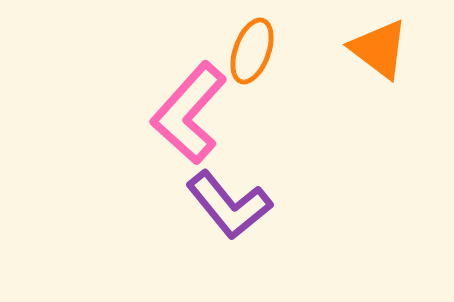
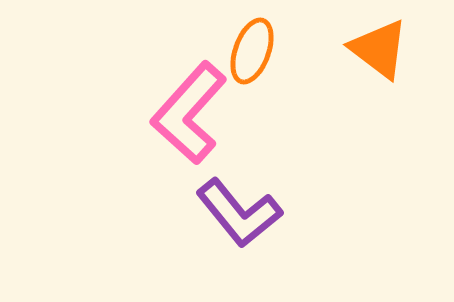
purple L-shape: moved 10 px right, 8 px down
